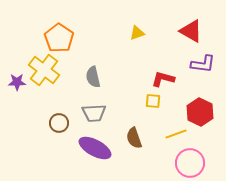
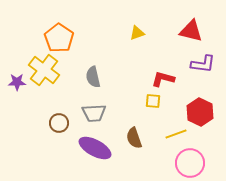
red triangle: rotated 15 degrees counterclockwise
